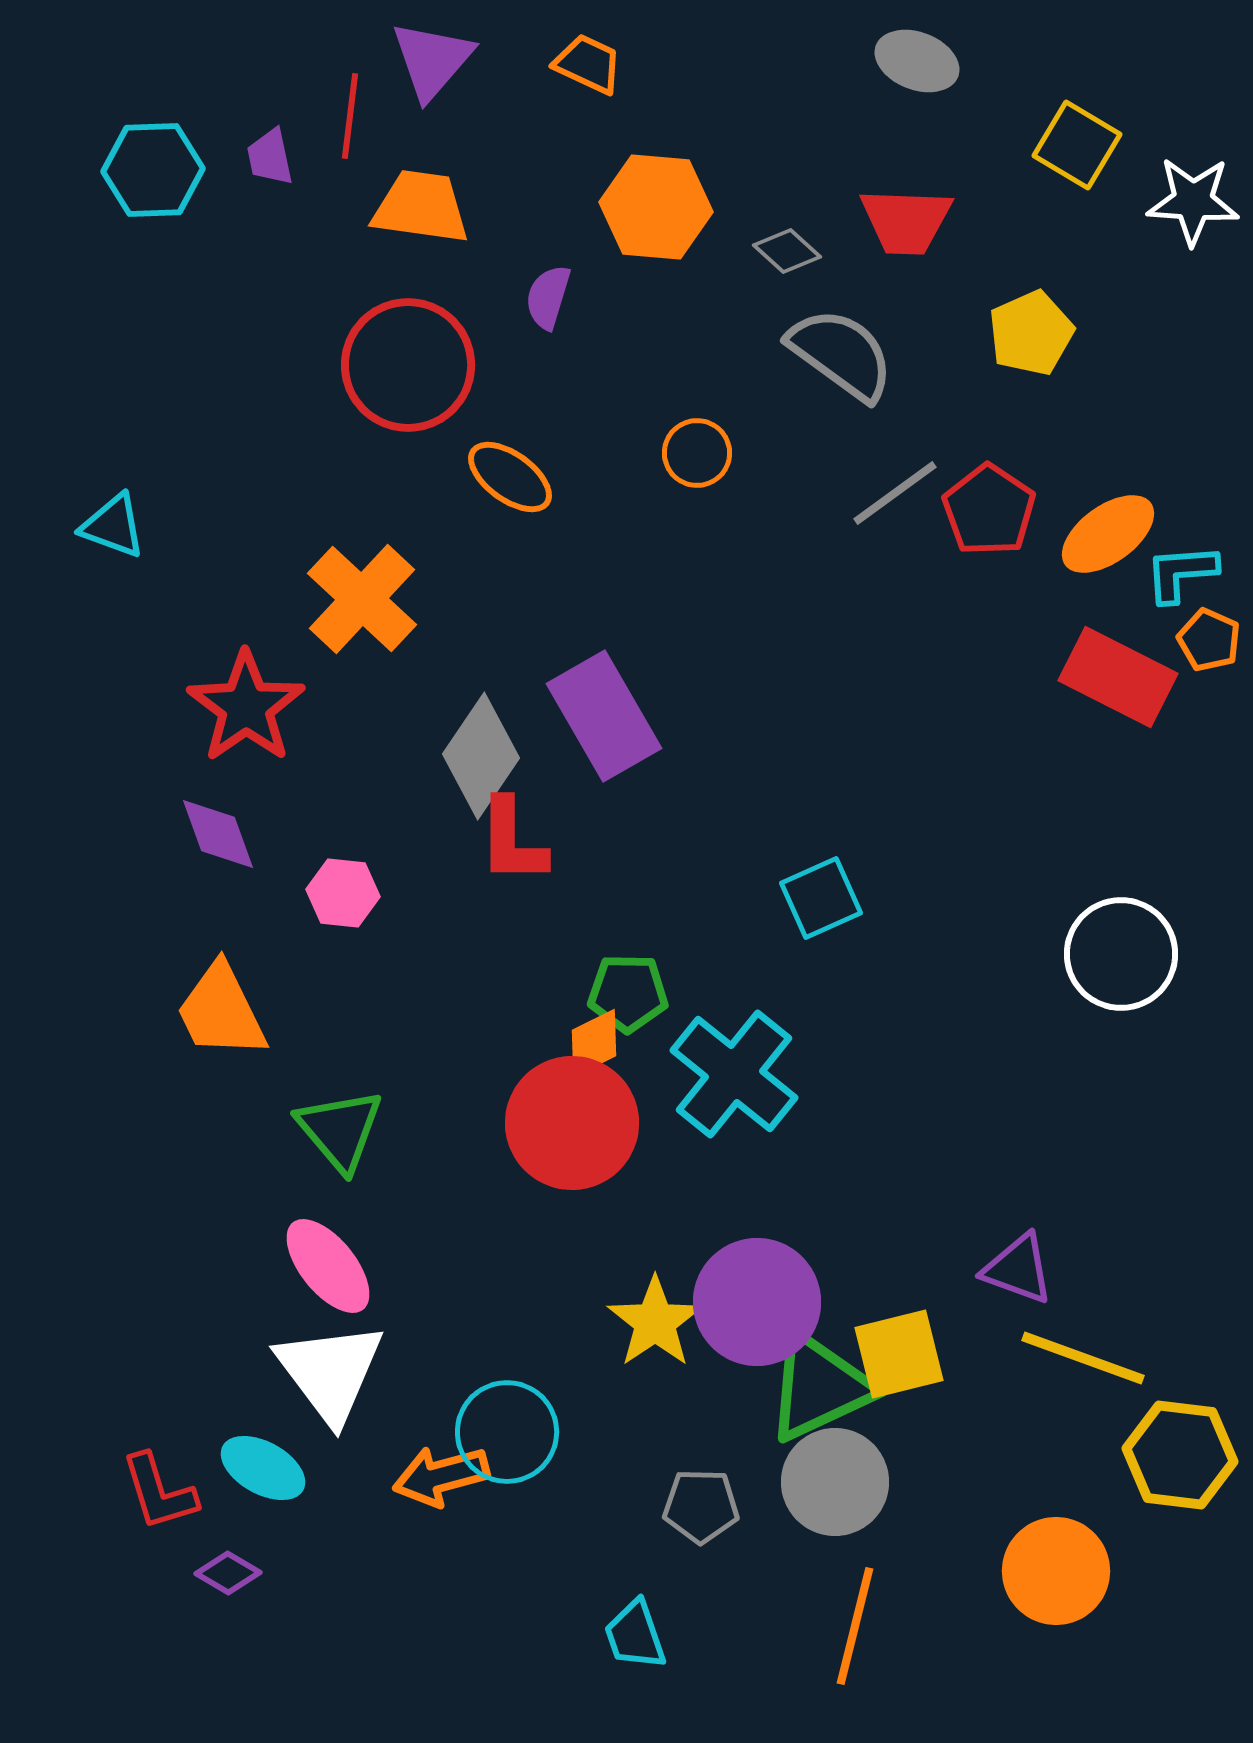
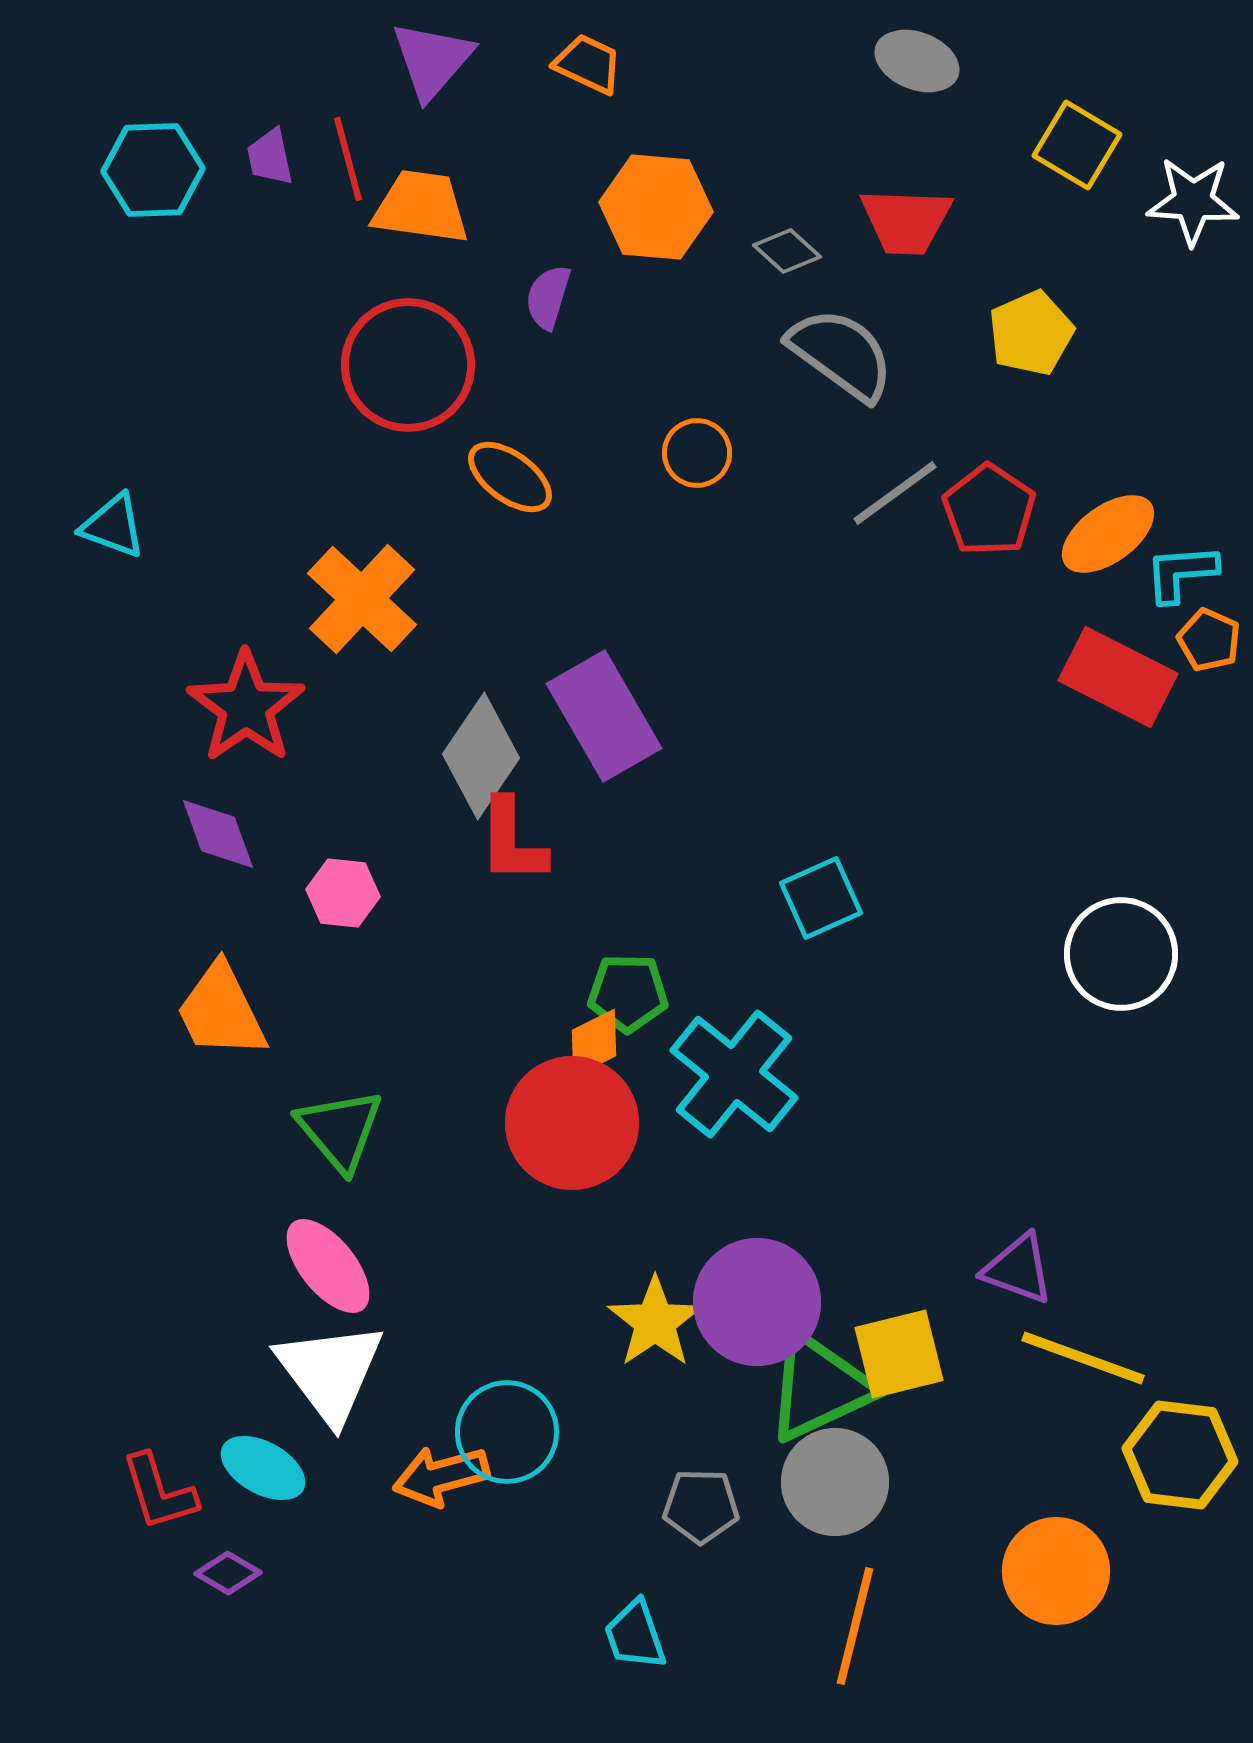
red line at (350, 116): moved 2 px left, 43 px down; rotated 22 degrees counterclockwise
